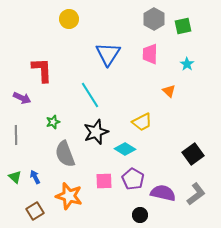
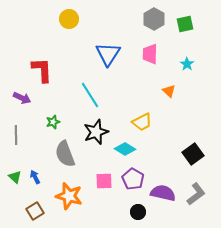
green square: moved 2 px right, 2 px up
black circle: moved 2 px left, 3 px up
